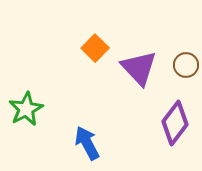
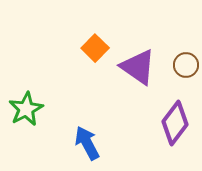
purple triangle: moved 1 px left, 1 px up; rotated 12 degrees counterclockwise
